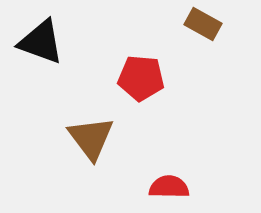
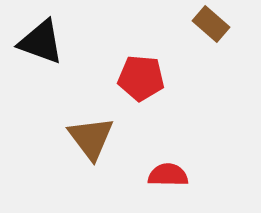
brown rectangle: moved 8 px right; rotated 12 degrees clockwise
red semicircle: moved 1 px left, 12 px up
